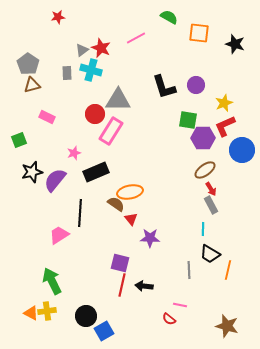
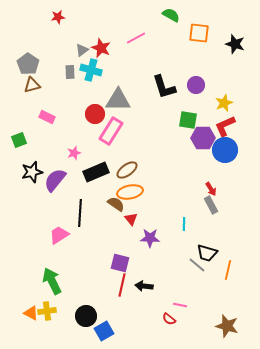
green semicircle at (169, 17): moved 2 px right, 2 px up
gray rectangle at (67, 73): moved 3 px right, 1 px up
blue circle at (242, 150): moved 17 px left
brown ellipse at (205, 170): moved 78 px left
cyan line at (203, 229): moved 19 px left, 5 px up
black trapezoid at (210, 254): moved 3 px left, 1 px up; rotated 15 degrees counterclockwise
gray line at (189, 270): moved 8 px right, 5 px up; rotated 48 degrees counterclockwise
